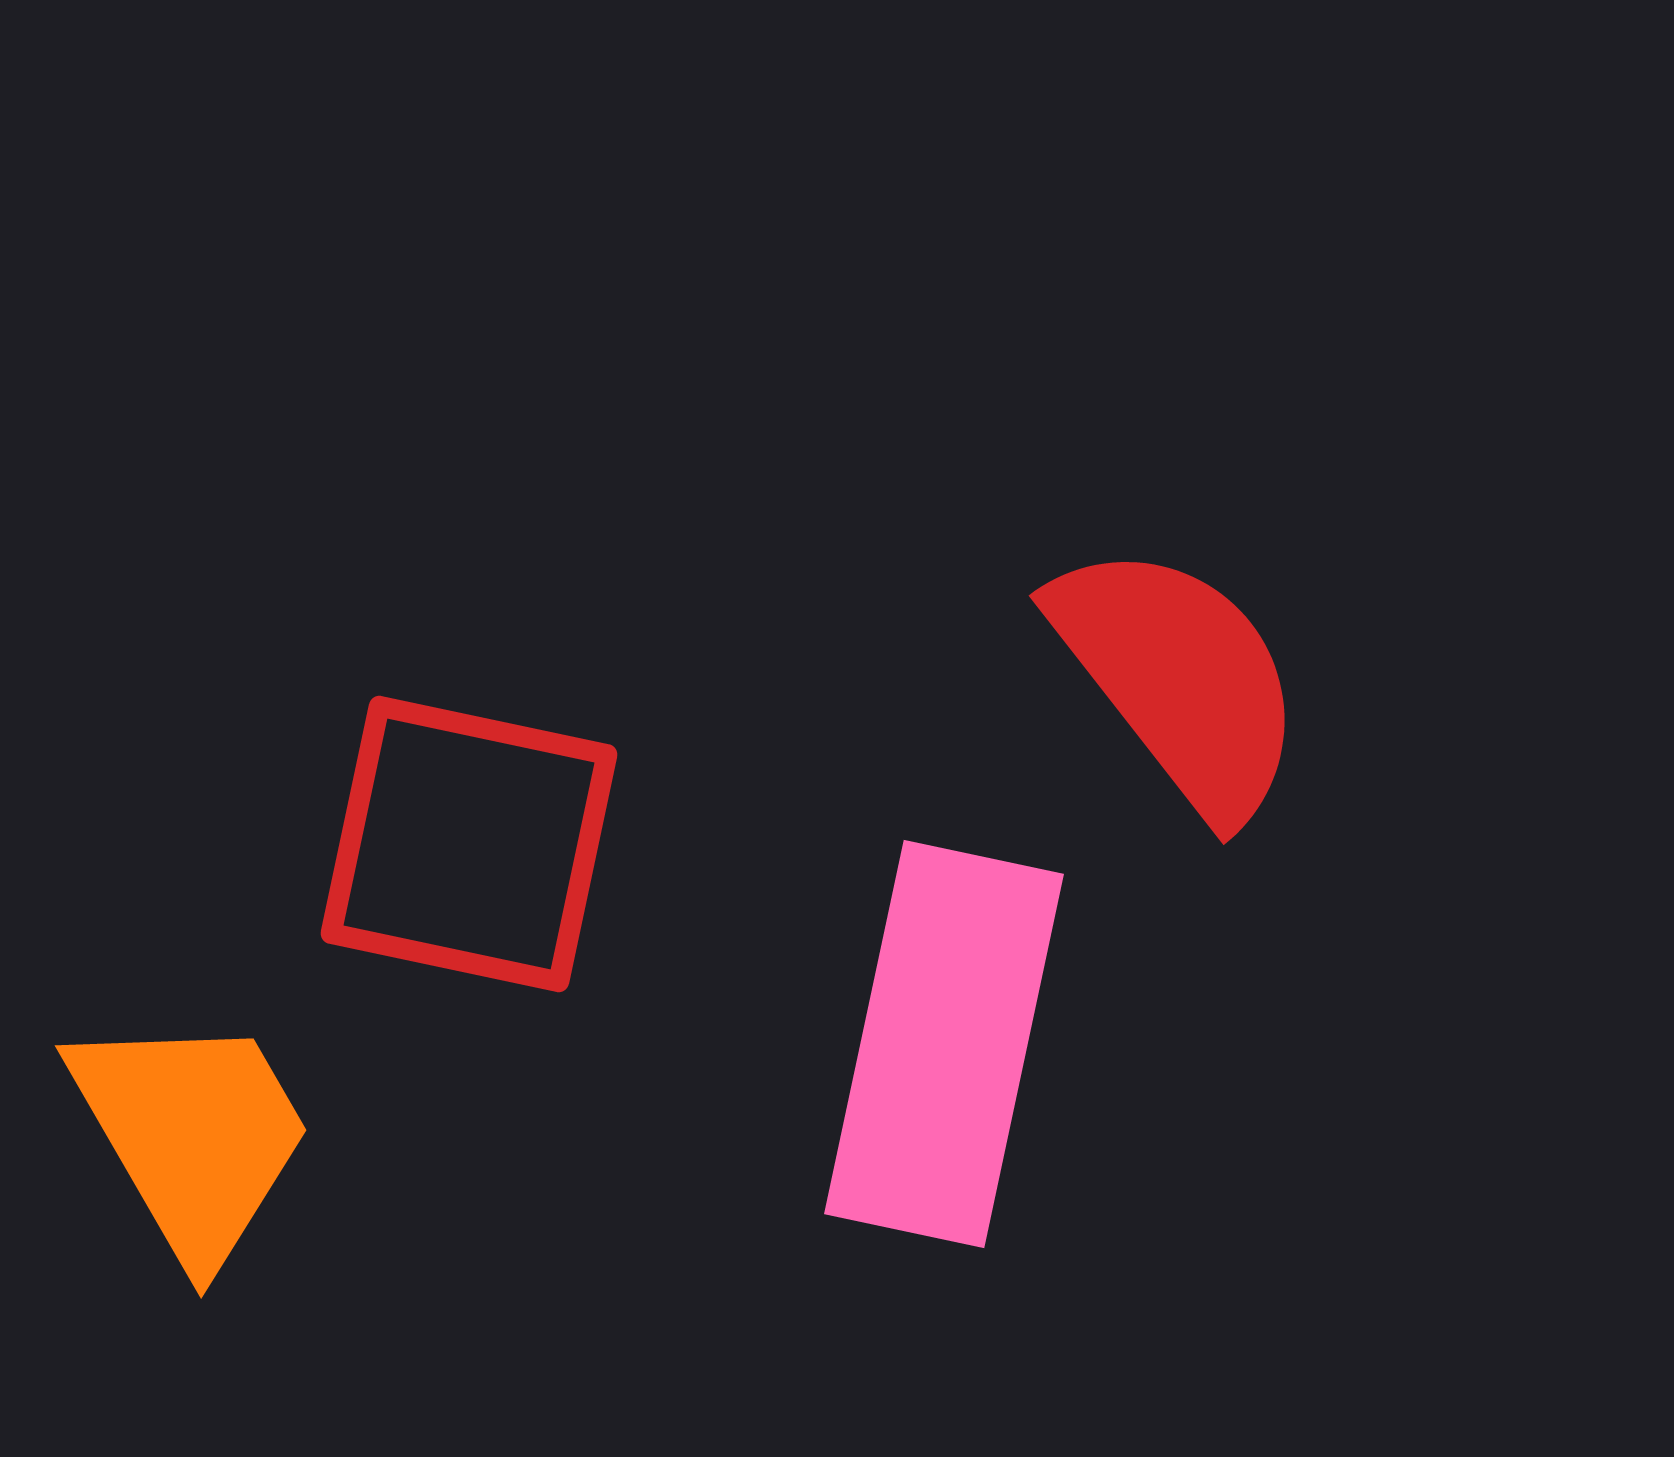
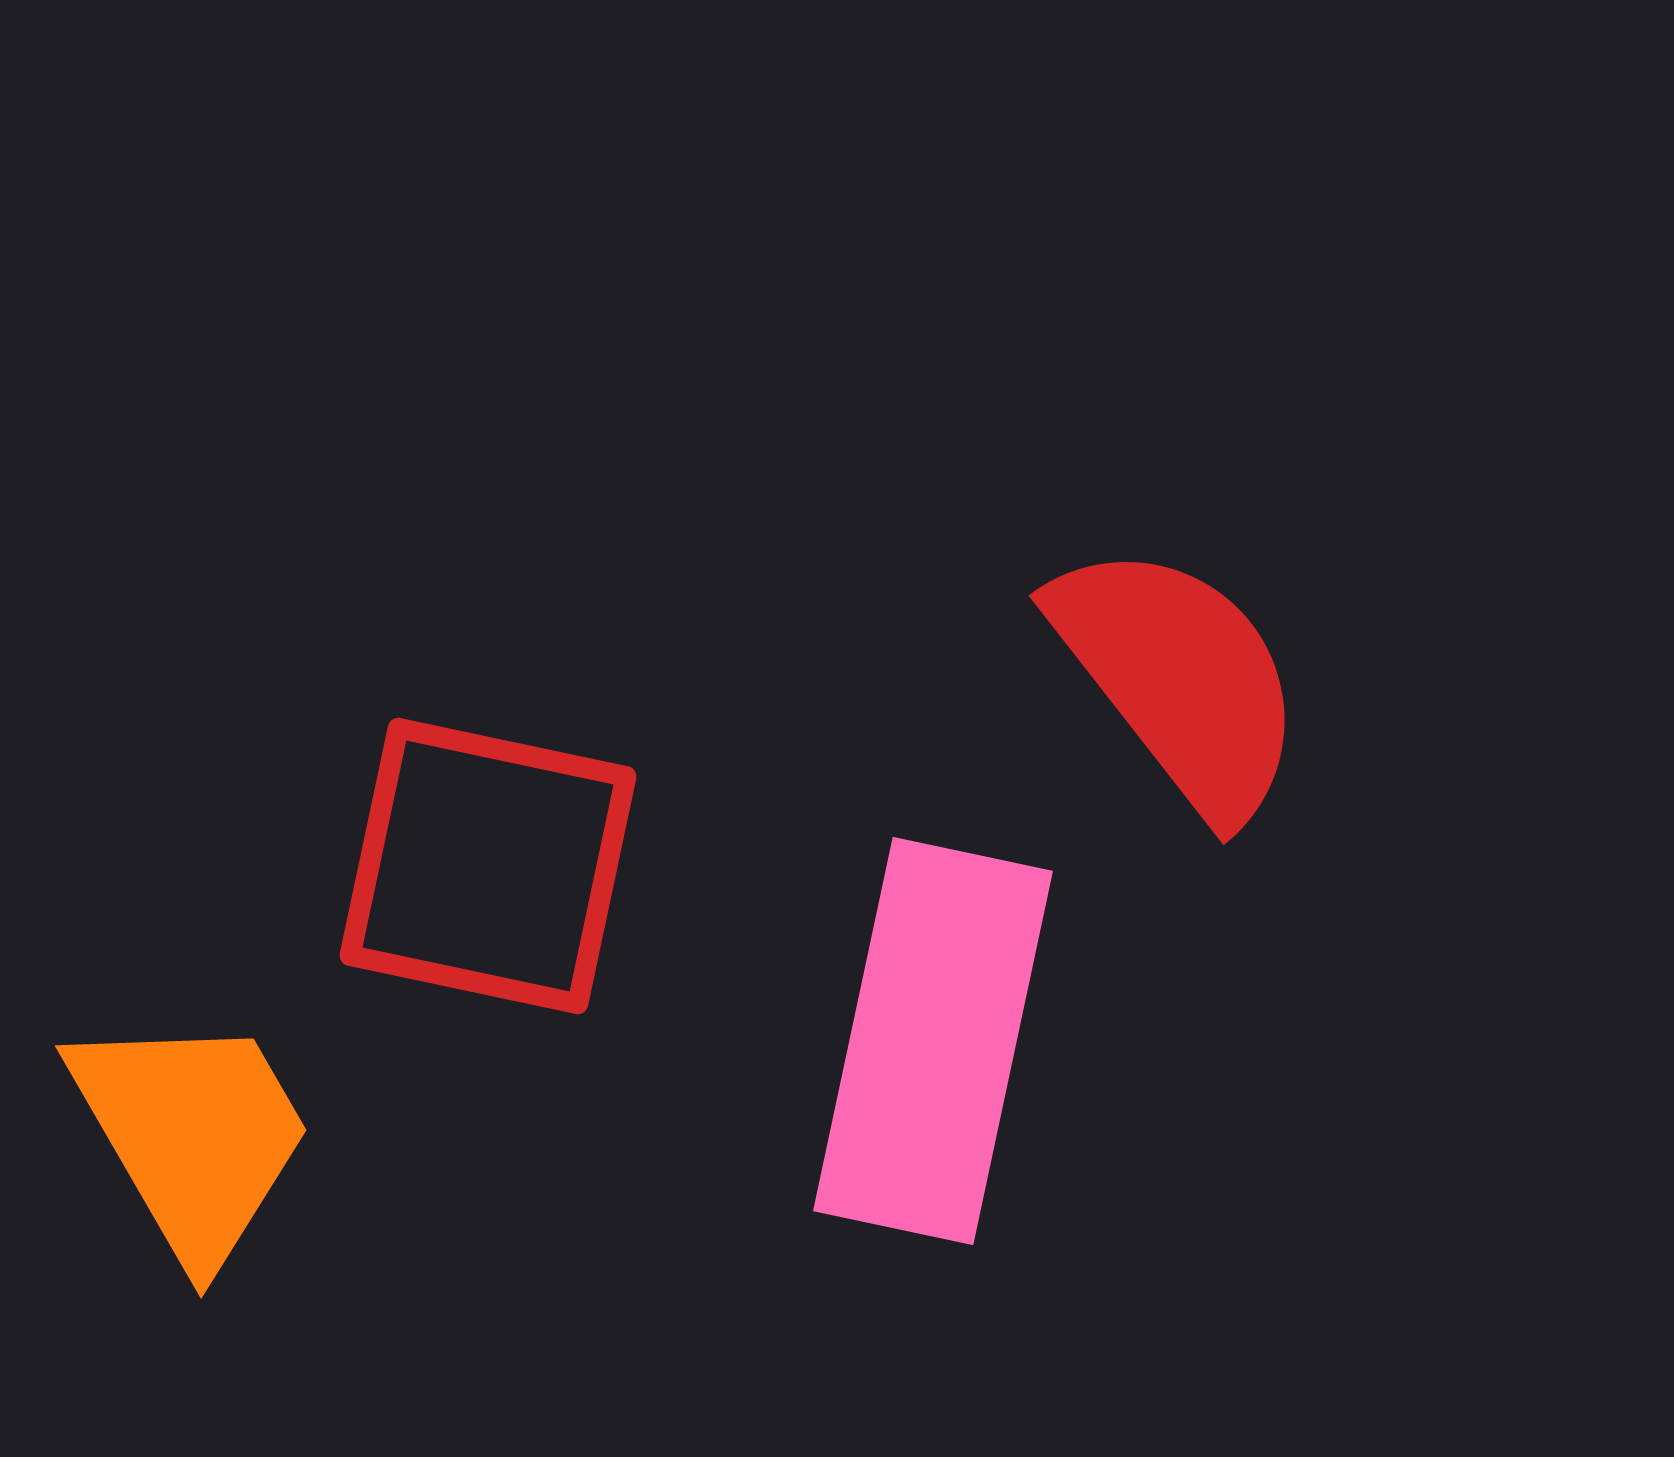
red square: moved 19 px right, 22 px down
pink rectangle: moved 11 px left, 3 px up
